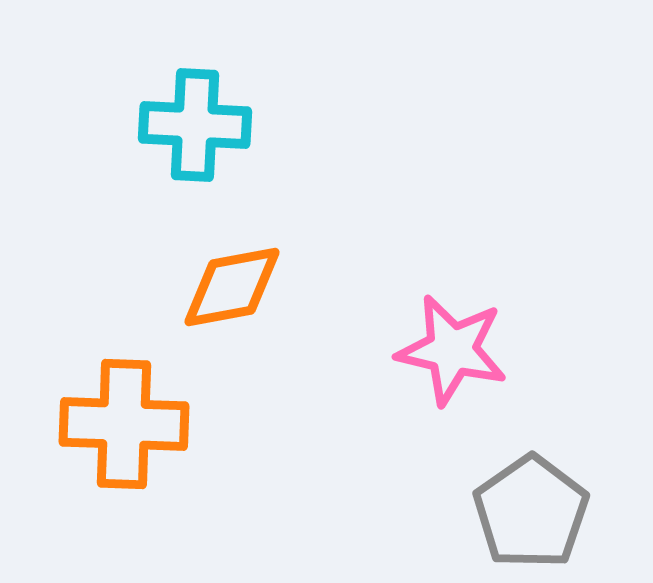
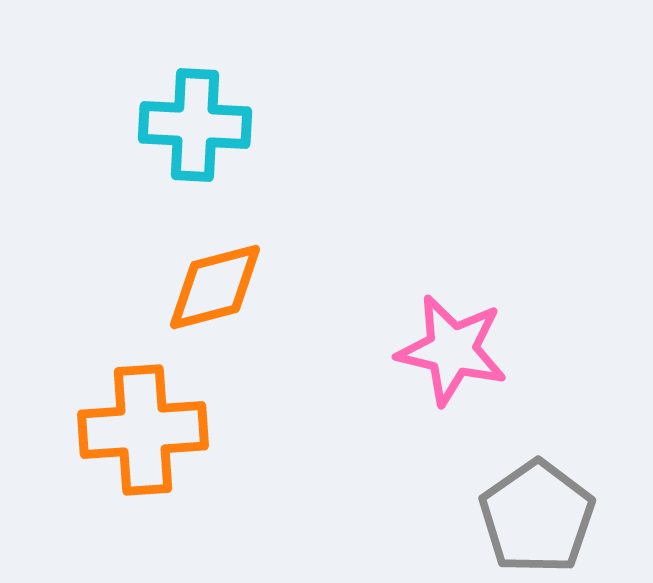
orange diamond: moved 17 px left; rotated 4 degrees counterclockwise
orange cross: moved 19 px right, 6 px down; rotated 6 degrees counterclockwise
gray pentagon: moved 6 px right, 5 px down
